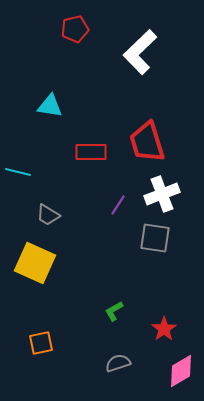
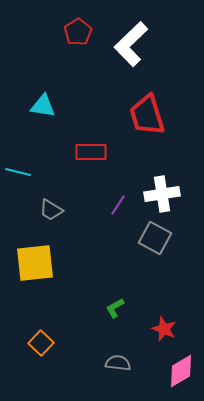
red pentagon: moved 3 px right, 3 px down; rotated 20 degrees counterclockwise
white L-shape: moved 9 px left, 8 px up
cyan triangle: moved 7 px left
red trapezoid: moved 27 px up
white cross: rotated 12 degrees clockwise
gray trapezoid: moved 3 px right, 5 px up
gray square: rotated 20 degrees clockwise
yellow square: rotated 30 degrees counterclockwise
green L-shape: moved 1 px right, 3 px up
red star: rotated 15 degrees counterclockwise
orange square: rotated 35 degrees counterclockwise
gray semicircle: rotated 25 degrees clockwise
